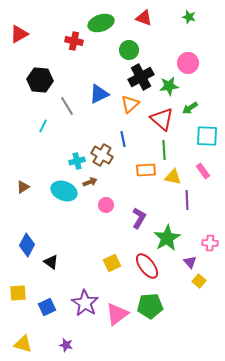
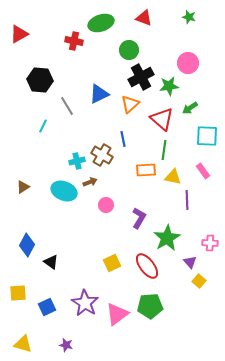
green line at (164, 150): rotated 12 degrees clockwise
